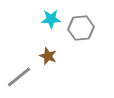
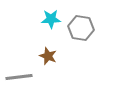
gray hexagon: rotated 15 degrees clockwise
gray line: rotated 32 degrees clockwise
